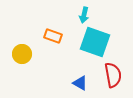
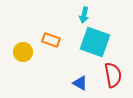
orange rectangle: moved 2 px left, 4 px down
yellow circle: moved 1 px right, 2 px up
